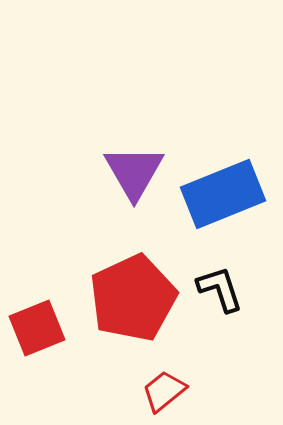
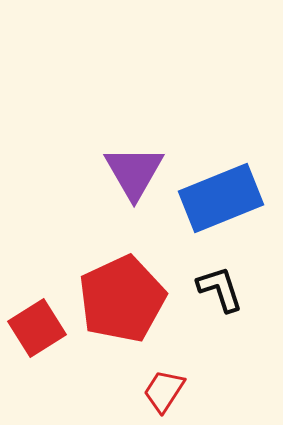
blue rectangle: moved 2 px left, 4 px down
red pentagon: moved 11 px left, 1 px down
red square: rotated 10 degrees counterclockwise
red trapezoid: rotated 18 degrees counterclockwise
